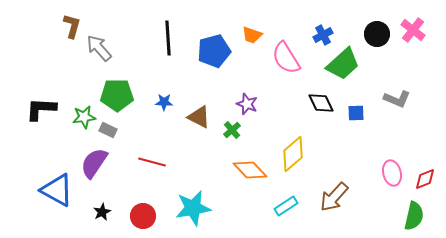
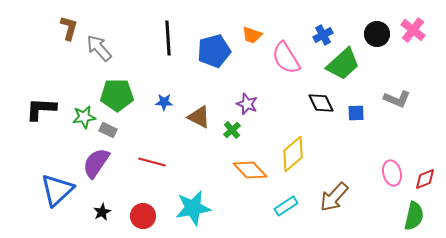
brown L-shape: moved 3 px left, 2 px down
purple semicircle: moved 2 px right
blue triangle: rotated 48 degrees clockwise
